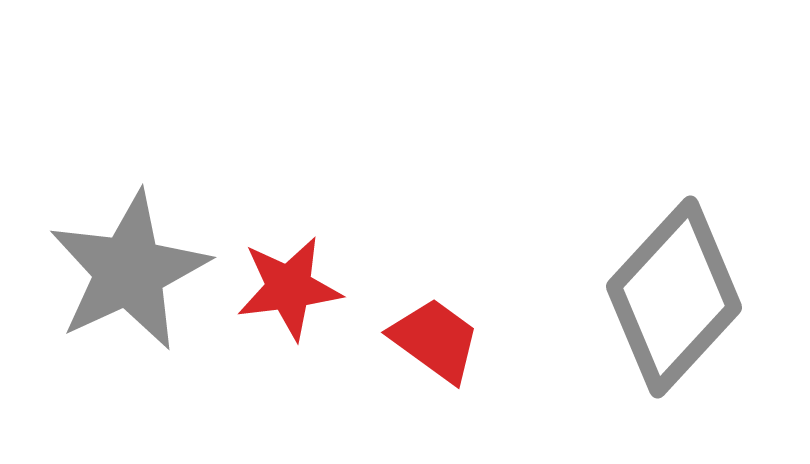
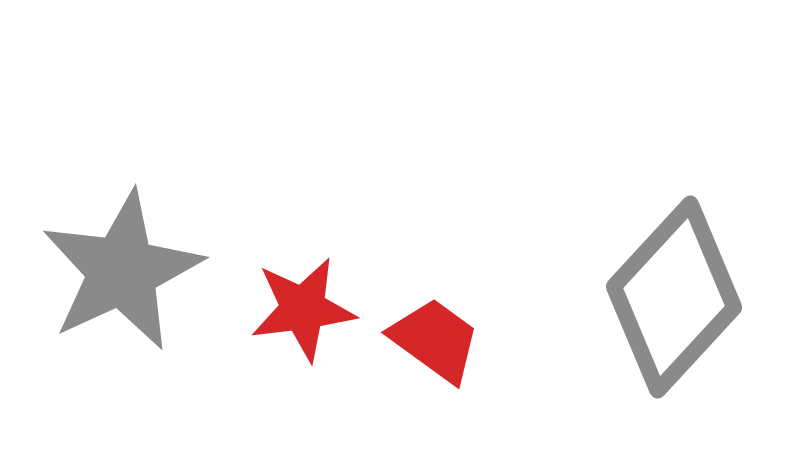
gray star: moved 7 px left
red star: moved 14 px right, 21 px down
